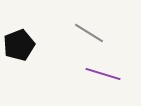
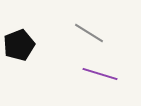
purple line: moved 3 px left
